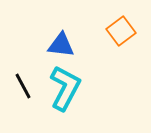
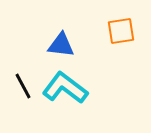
orange square: rotated 28 degrees clockwise
cyan L-shape: rotated 81 degrees counterclockwise
